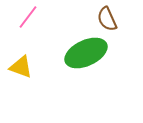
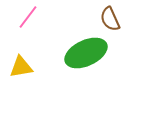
brown semicircle: moved 3 px right
yellow triangle: rotated 30 degrees counterclockwise
